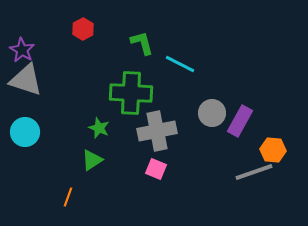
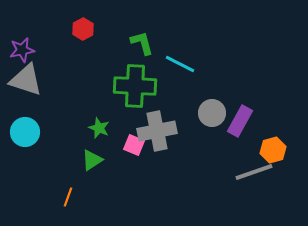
purple star: rotated 30 degrees clockwise
green cross: moved 4 px right, 7 px up
orange hexagon: rotated 20 degrees counterclockwise
pink square: moved 22 px left, 24 px up
